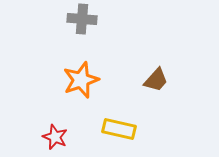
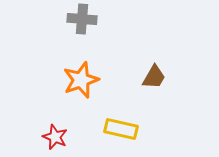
brown trapezoid: moved 2 px left, 3 px up; rotated 12 degrees counterclockwise
yellow rectangle: moved 2 px right
